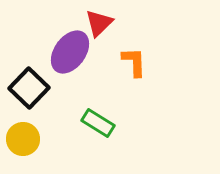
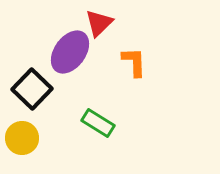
black square: moved 3 px right, 1 px down
yellow circle: moved 1 px left, 1 px up
